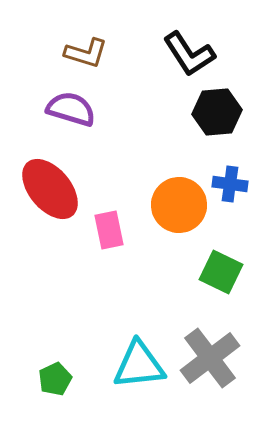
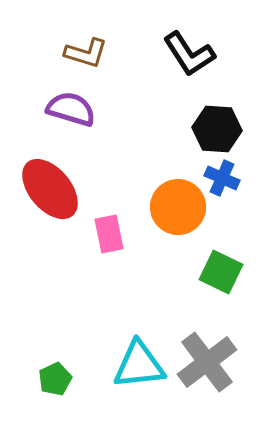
black hexagon: moved 17 px down; rotated 9 degrees clockwise
blue cross: moved 8 px left, 6 px up; rotated 16 degrees clockwise
orange circle: moved 1 px left, 2 px down
pink rectangle: moved 4 px down
gray cross: moved 3 px left, 4 px down
